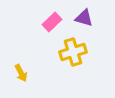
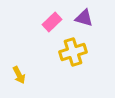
yellow arrow: moved 2 px left, 2 px down
